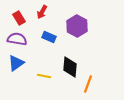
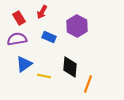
purple semicircle: rotated 18 degrees counterclockwise
blue triangle: moved 8 px right, 1 px down
